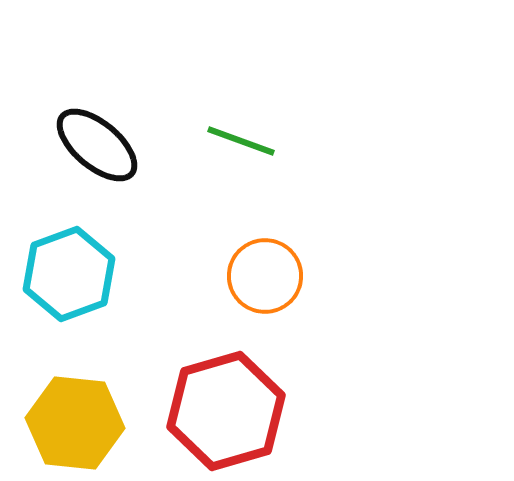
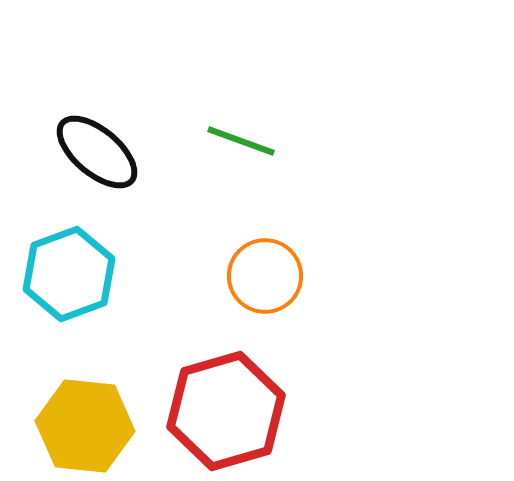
black ellipse: moved 7 px down
yellow hexagon: moved 10 px right, 3 px down
